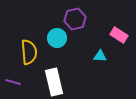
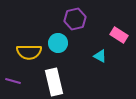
cyan circle: moved 1 px right, 5 px down
yellow semicircle: rotated 95 degrees clockwise
cyan triangle: rotated 24 degrees clockwise
purple line: moved 1 px up
